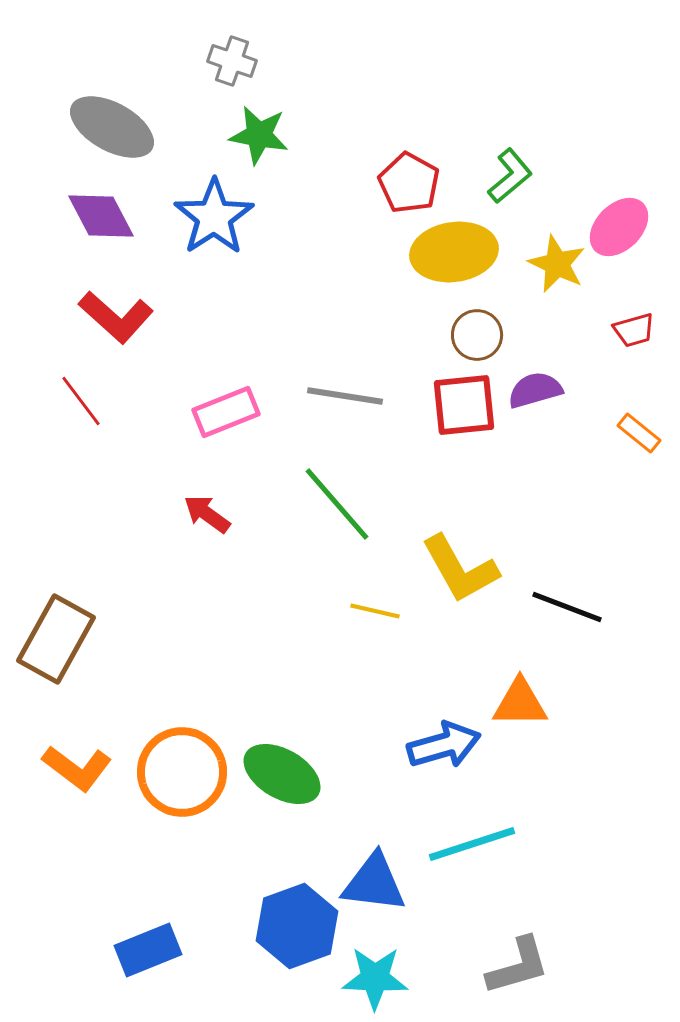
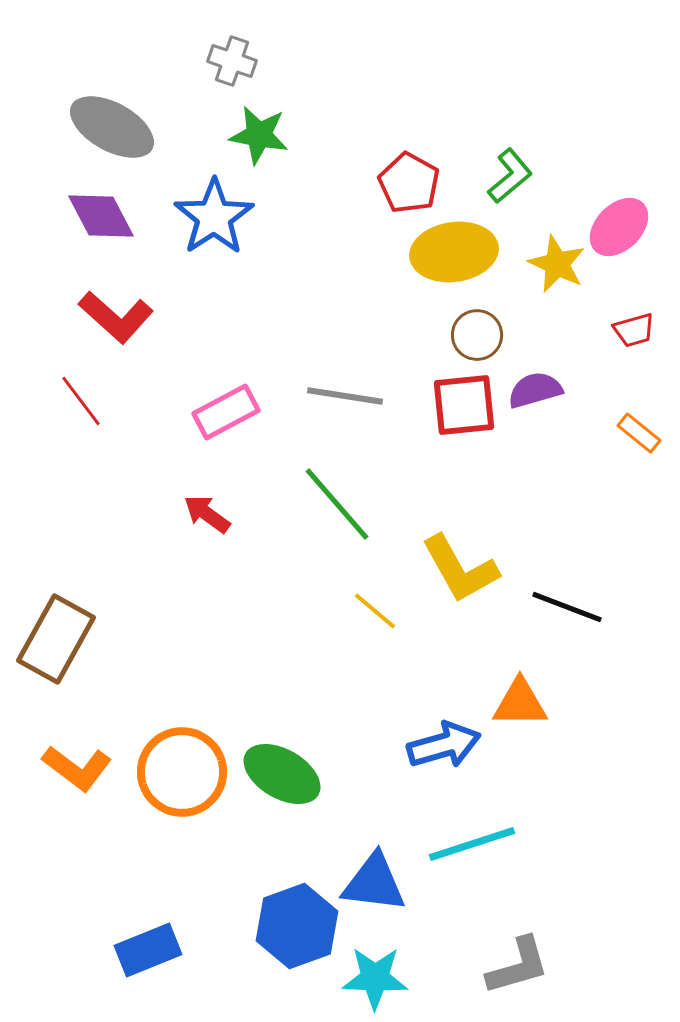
pink rectangle: rotated 6 degrees counterclockwise
yellow line: rotated 27 degrees clockwise
